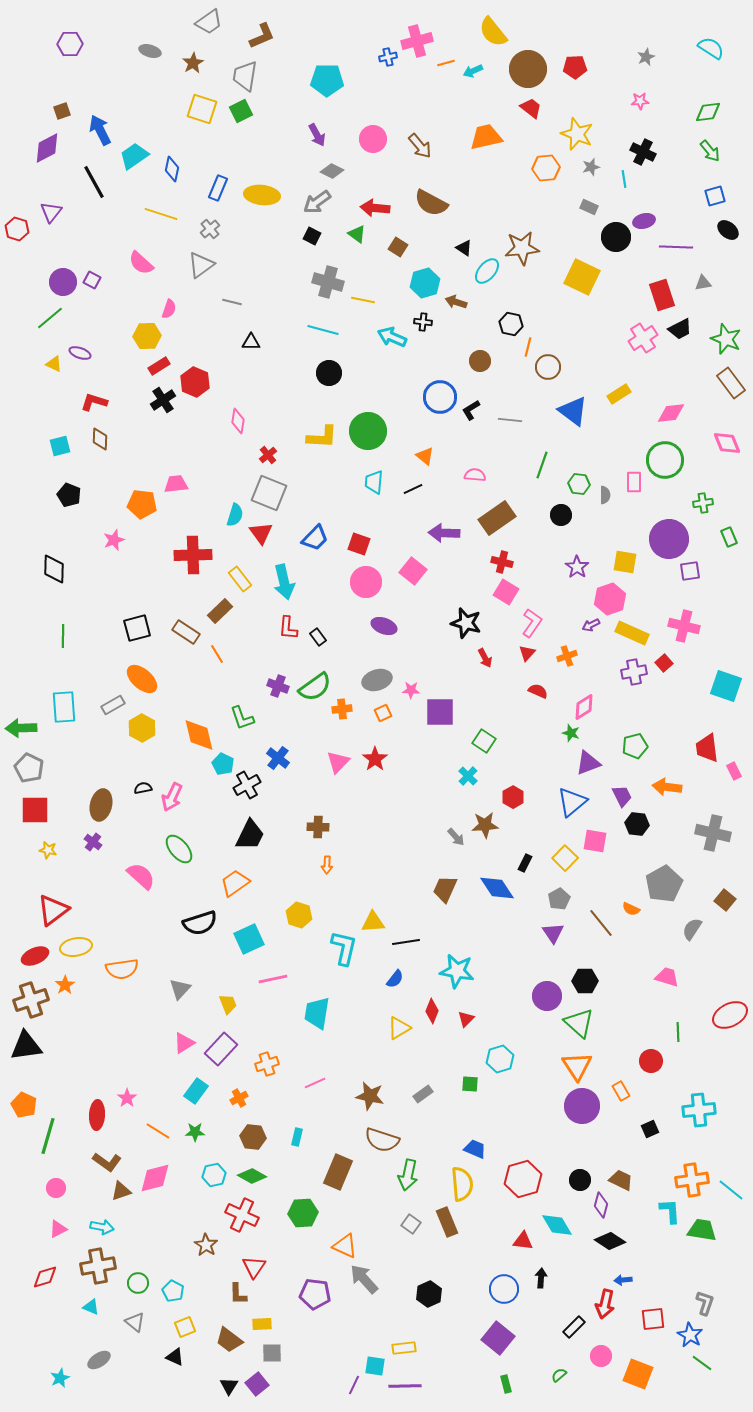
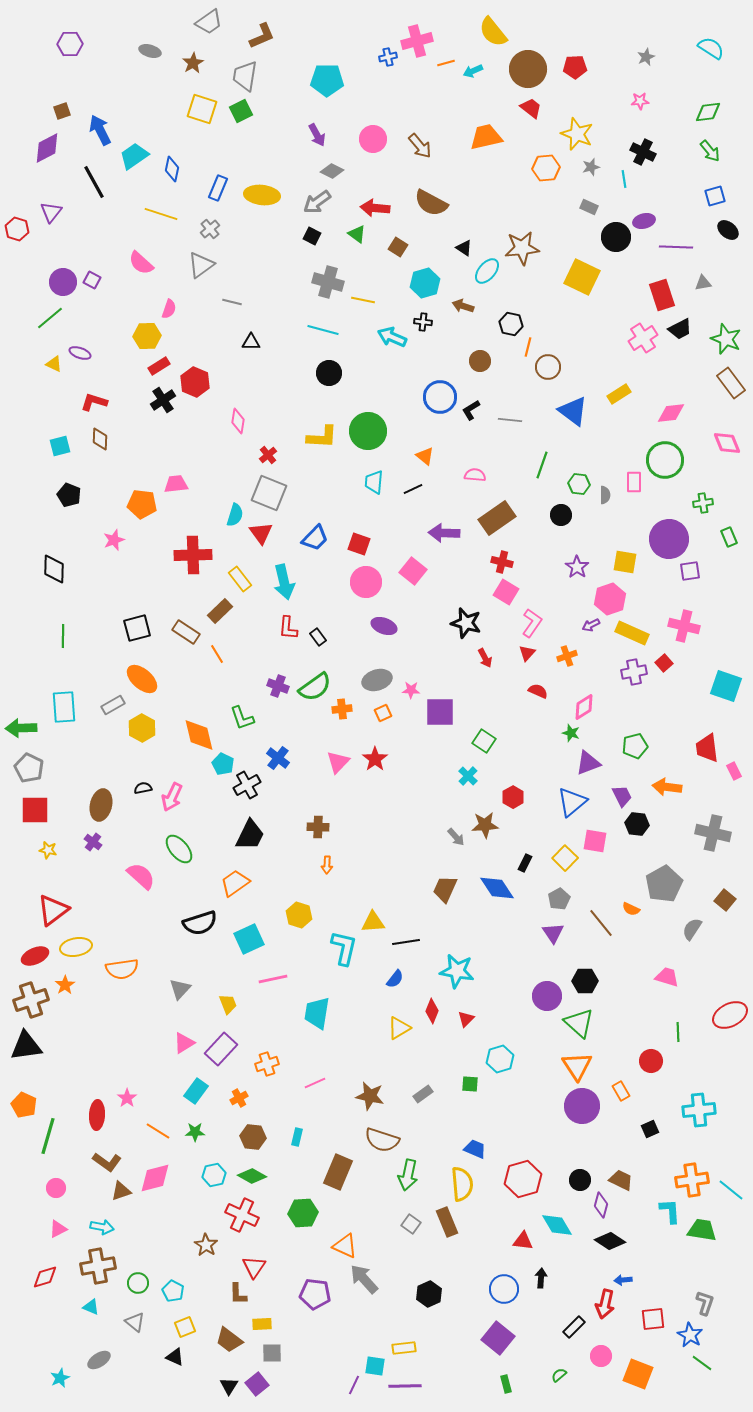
brown arrow at (456, 302): moved 7 px right, 4 px down
